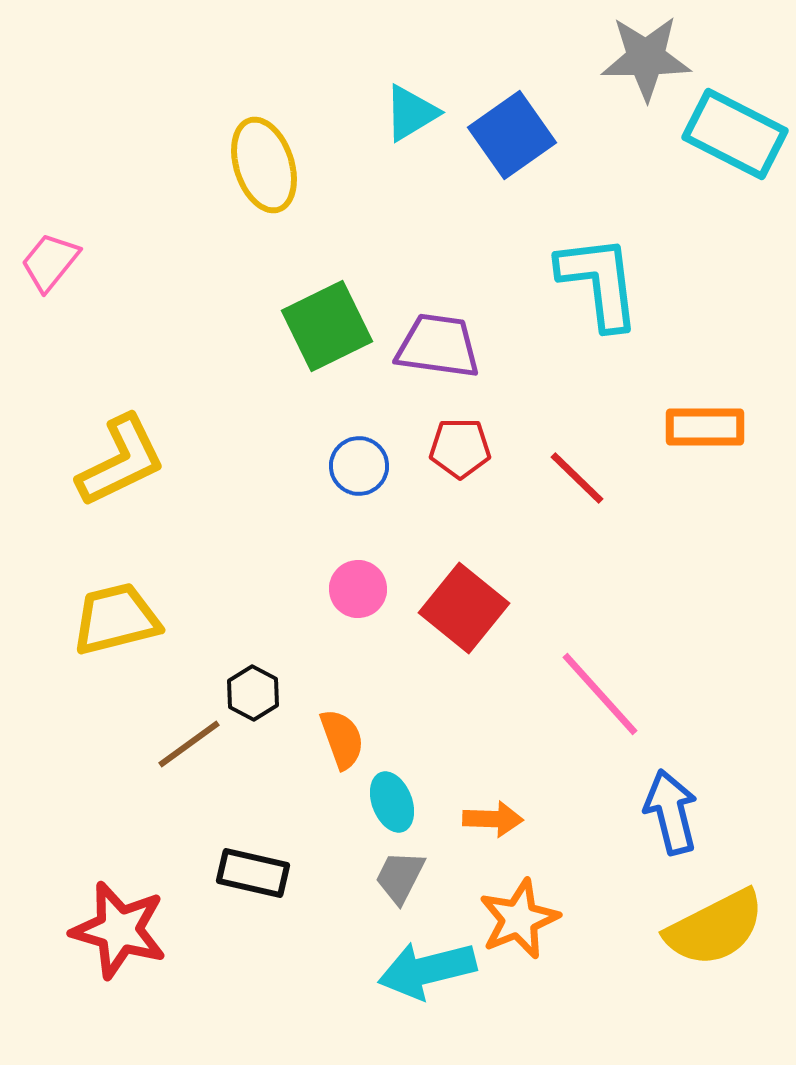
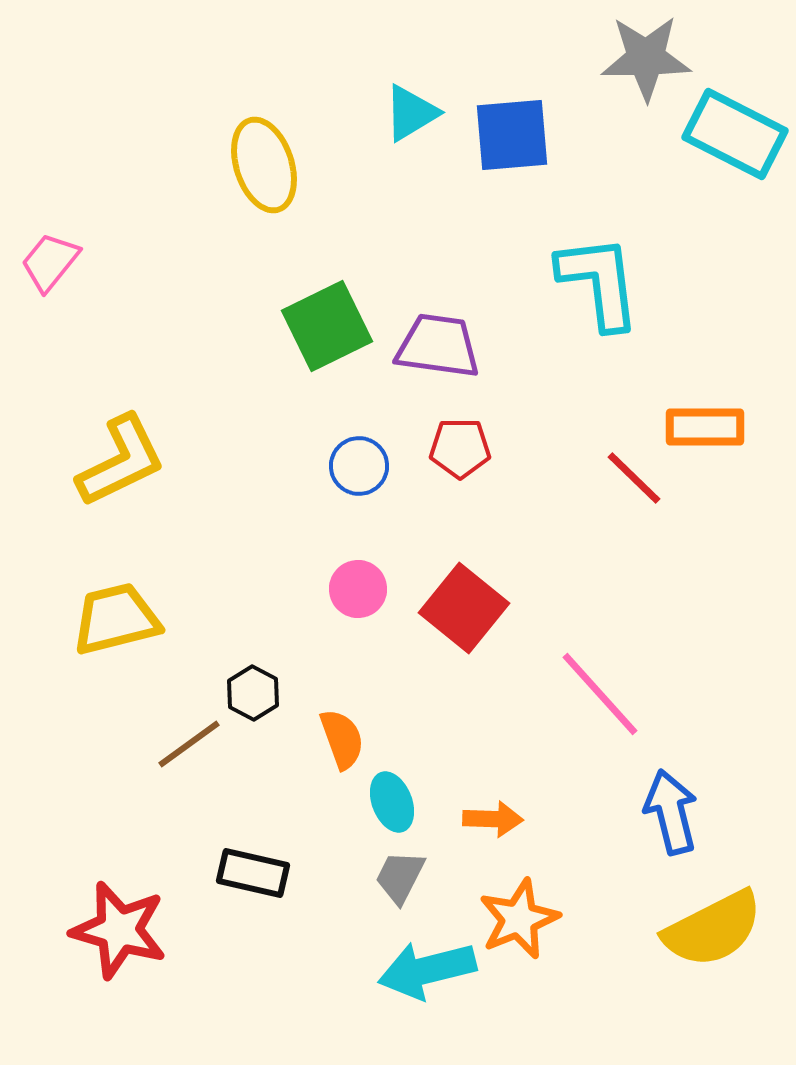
blue square: rotated 30 degrees clockwise
red line: moved 57 px right
yellow semicircle: moved 2 px left, 1 px down
